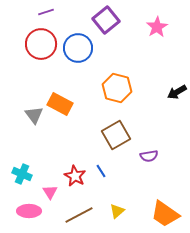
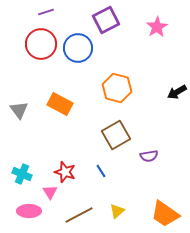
purple square: rotated 12 degrees clockwise
gray triangle: moved 15 px left, 5 px up
red star: moved 10 px left, 4 px up; rotated 10 degrees counterclockwise
